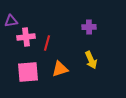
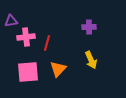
orange triangle: moved 2 px left; rotated 30 degrees counterclockwise
